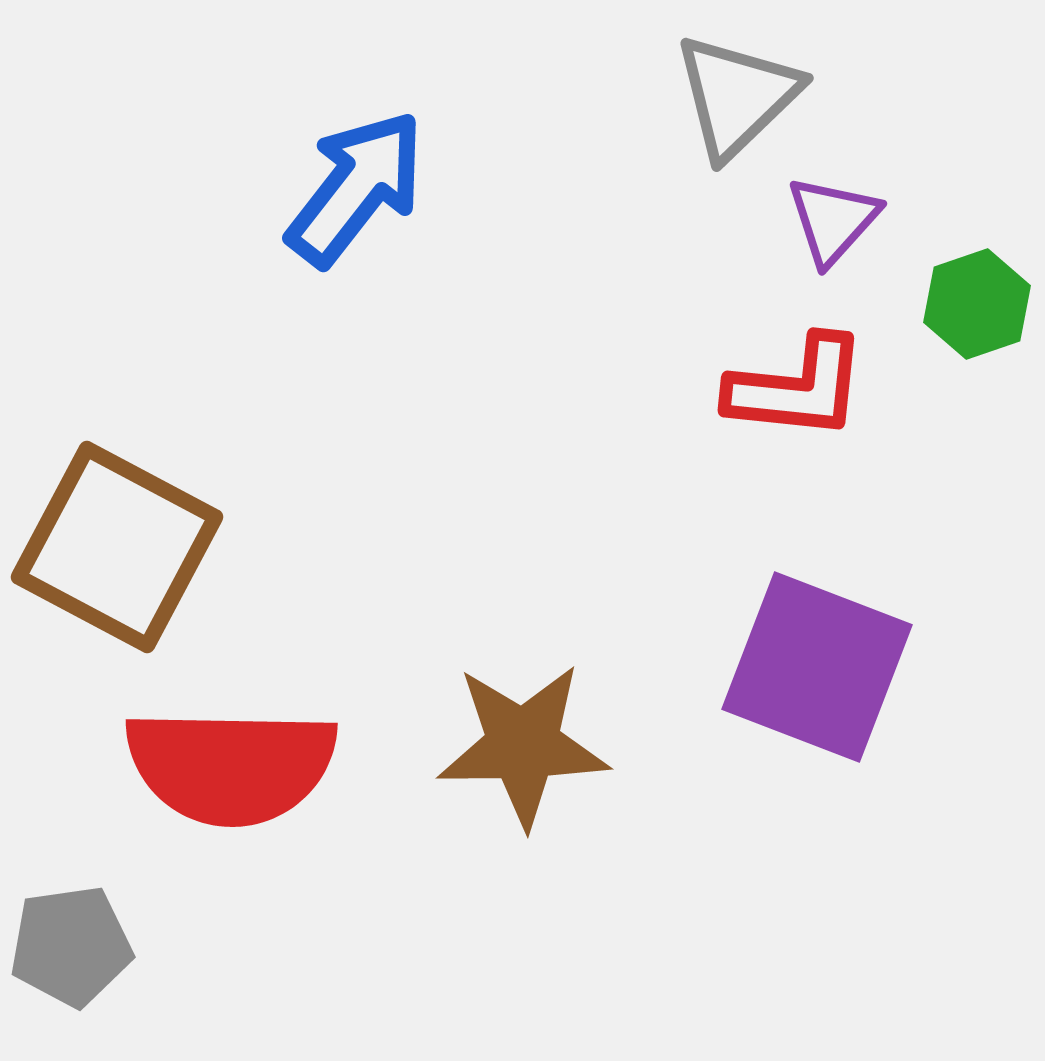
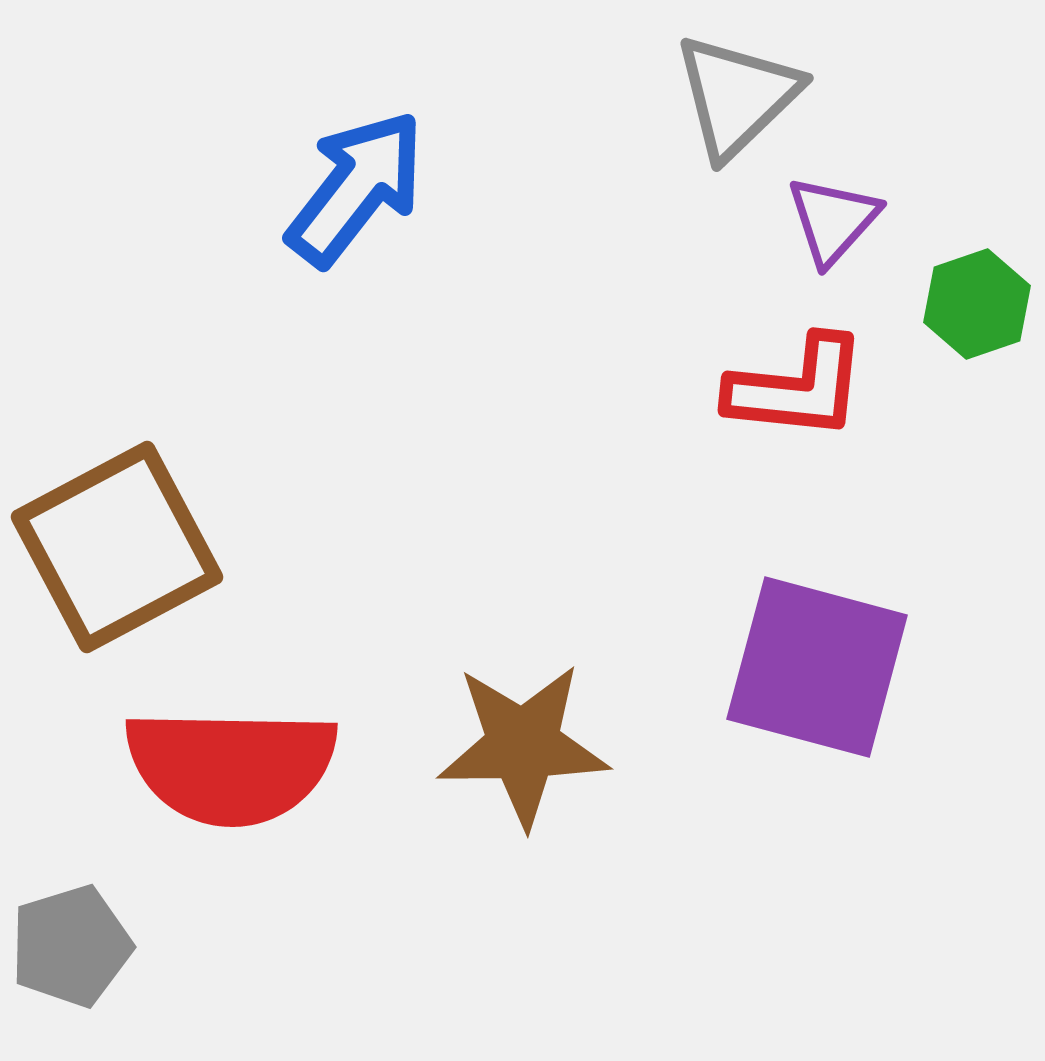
brown square: rotated 34 degrees clockwise
purple square: rotated 6 degrees counterclockwise
gray pentagon: rotated 9 degrees counterclockwise
